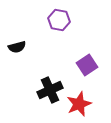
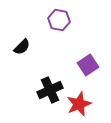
black semicircle: moved 5 px right; rotated 30 degrees counterclockwise
purple square: moved 1 px right
